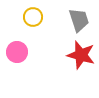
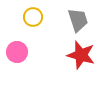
gray trapezoid: moved 1 px left
